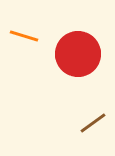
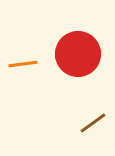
orange line: moved 1 px left, 28 px down; rotated 24 degrees counterclockwise
